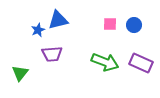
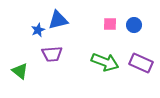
green triangle: moved 2 px up; rotated 30 degrees counterclockwise
